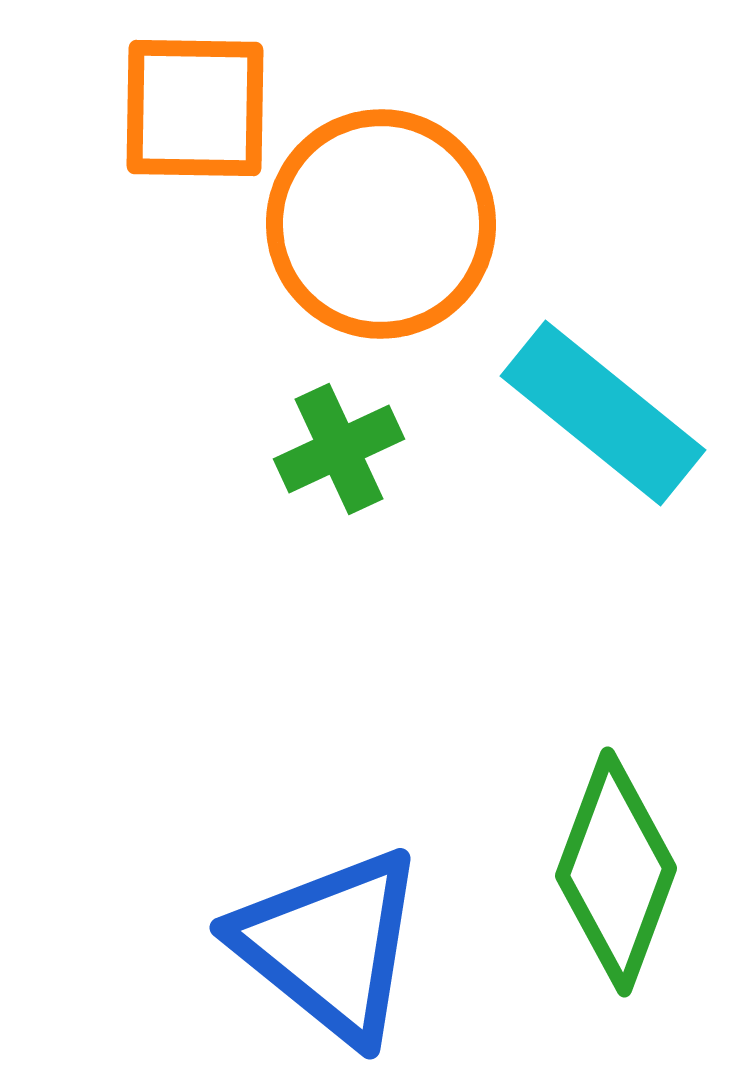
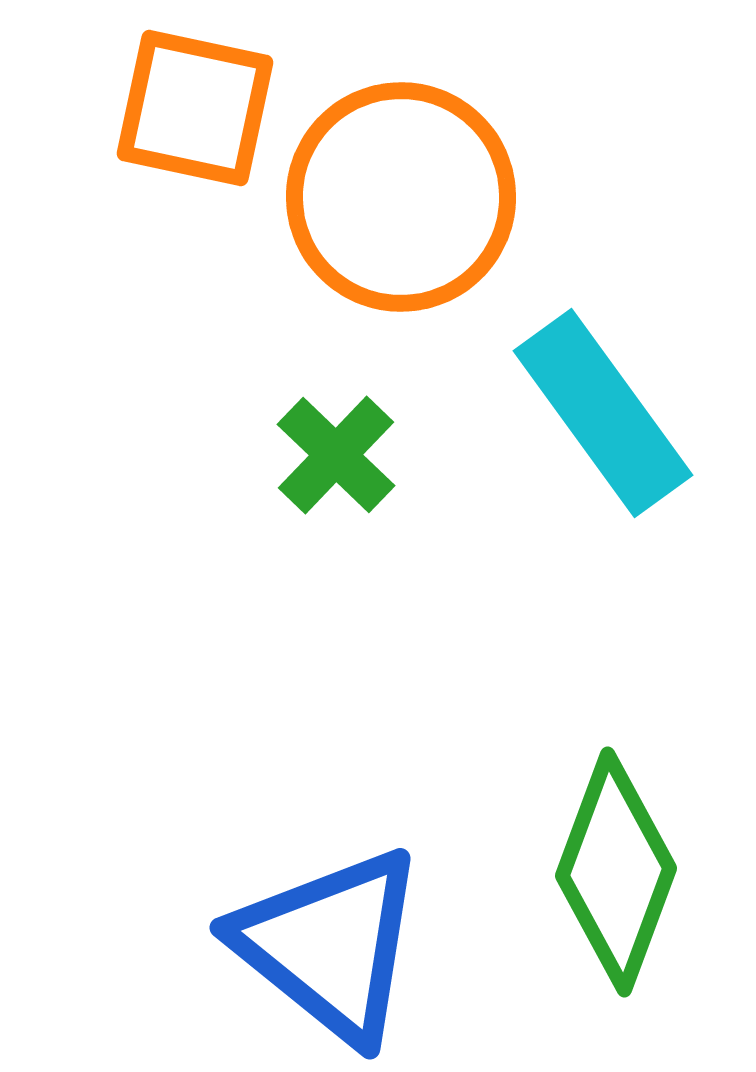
orange square: rotated 11 degrees clockwise
orange circle: moved 20 px right, 27 px up
cyan rectangle: rotated 15 degrees clockwise
green cross: moved 3 px left, 6 px down; rotated 21 degrees counterclockwise
